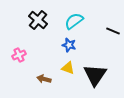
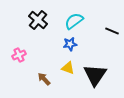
black line: moved 1 px left
blue star: moved 1 px right, 1 px up; rotated 24 degrees counterclockwise
brown arrow: rotated 32 degrees clockwise
